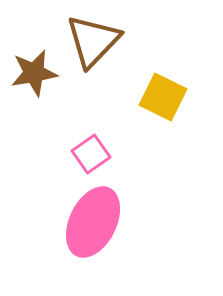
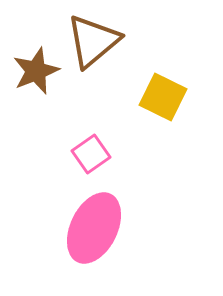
brown triangle: rotated 6 degrees clockwise
brown star: moved 2 px right, 2 px up; rotated 12 degrees counterclockwise
pink ellipse: moved 1 px right, 6 px down
